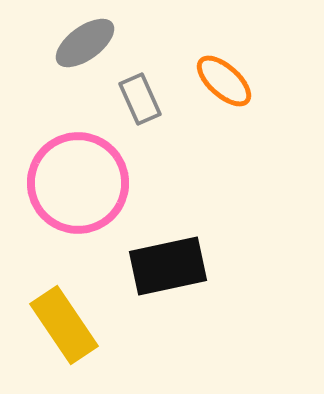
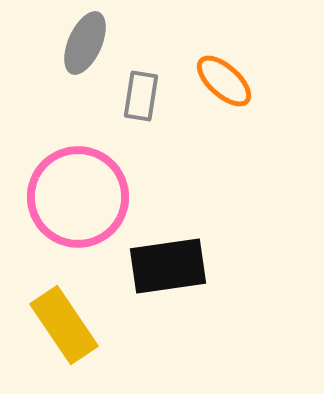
gray ellipse: rotated 30 degrees counterclockwise
gray rectangle: moved 1 px right, 3 px up; rotated 33 degrees clockwise
pink circle: moved 14 px down
black rectangle: rotated 4 degrees clockwise
